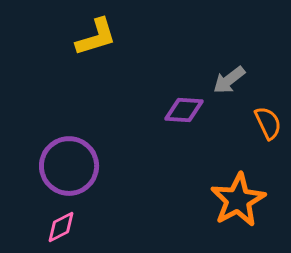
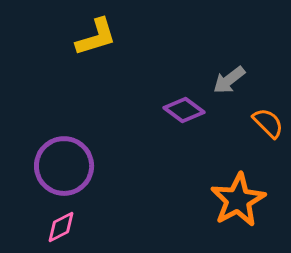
purple diamond: rotated 33 degrees clockwise
orange semicircle: rotated 20 degrees counterclockwise
purple circle: moved 5 px left
